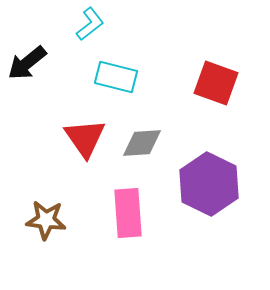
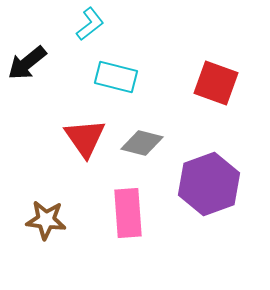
gray diamond: rotated 18 degrees clockwise
purple hexagon: rotated 14 degrees clockwise
